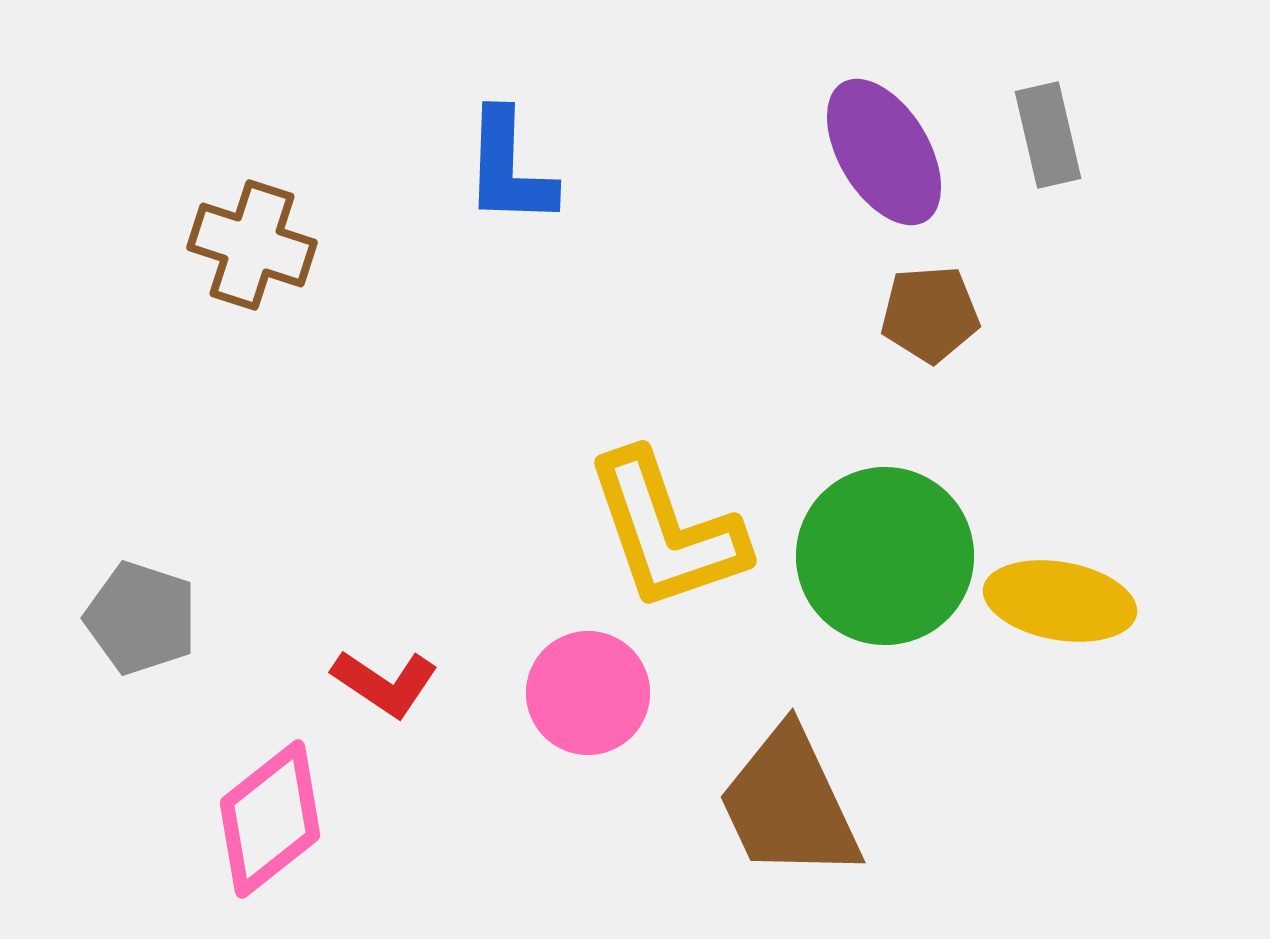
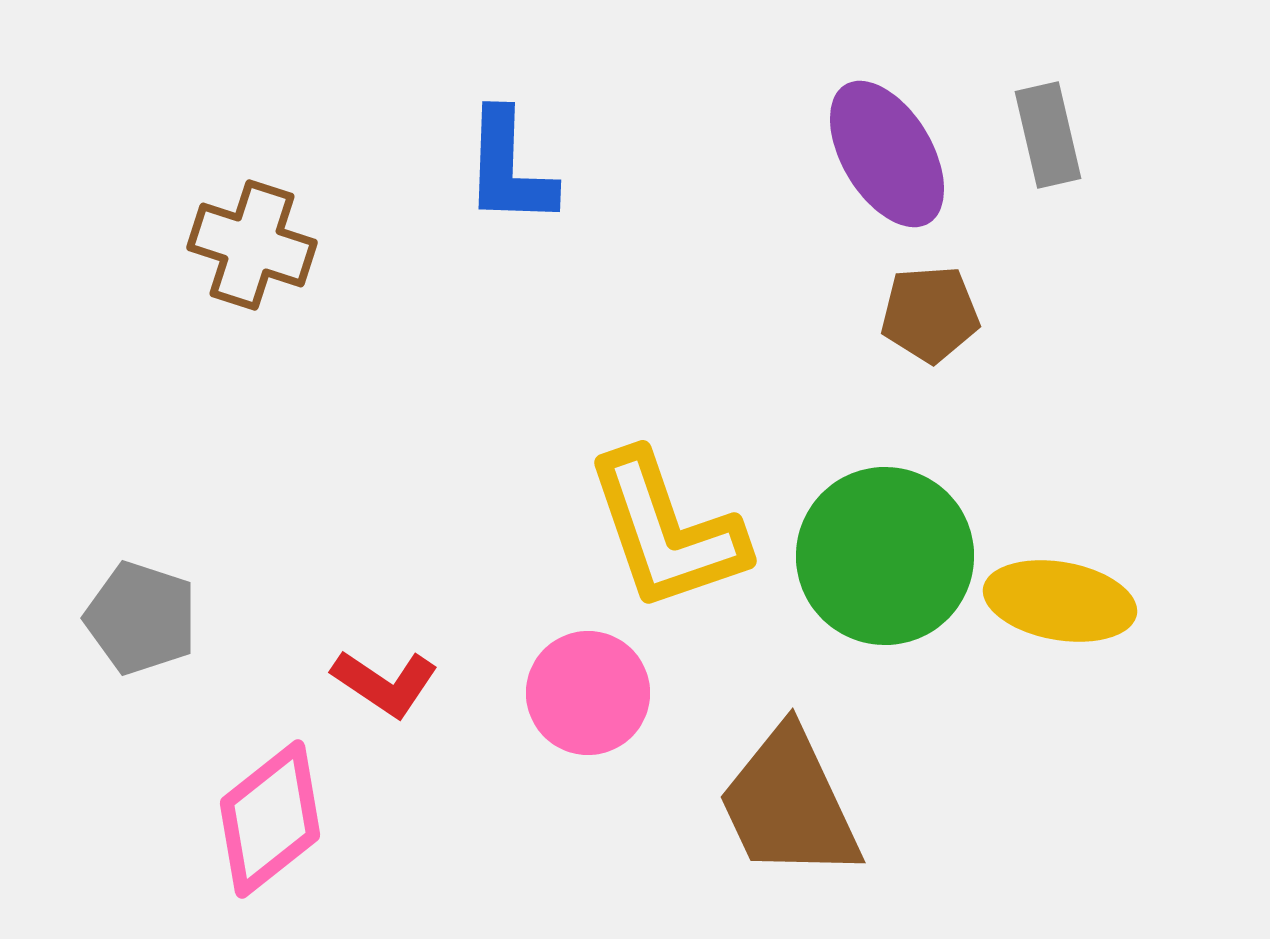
purple ellipse: moved 3 px right, 2 px down
